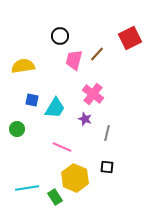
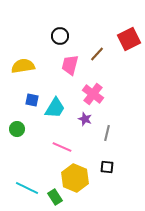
red square: moved 1 px left, 1 px down
pink trapezoid: moved 4 px left, 5 px down
cyan line: rotated 35 degrees clockwise
